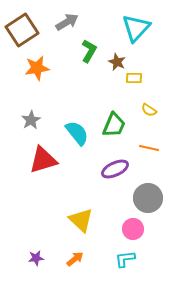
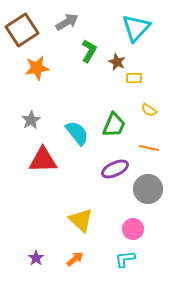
red triangle: rotated 16 degrees clockwise
gray circle: moved 9 px up
purple star: rotated 28 degrees counterclockwise
